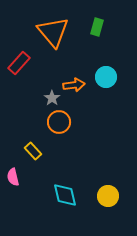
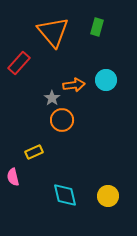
cyan circle: moved 3 px down
orange circle: moved 3 px right, 2 px up
yellow rectangle: moved 1 px right, 1 px down; rotated 72 degrees counterclockwise
